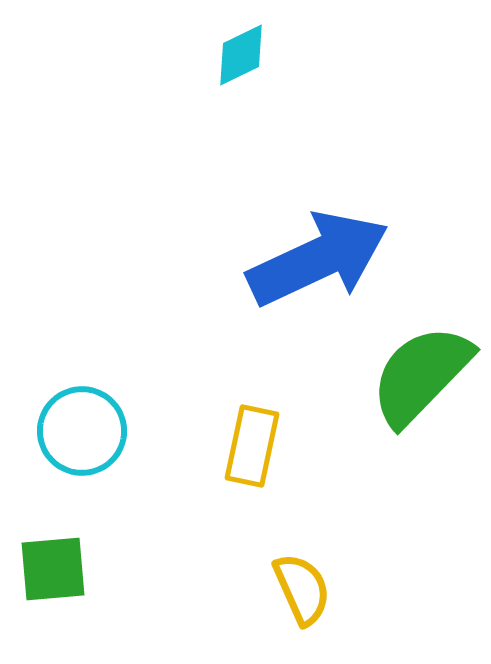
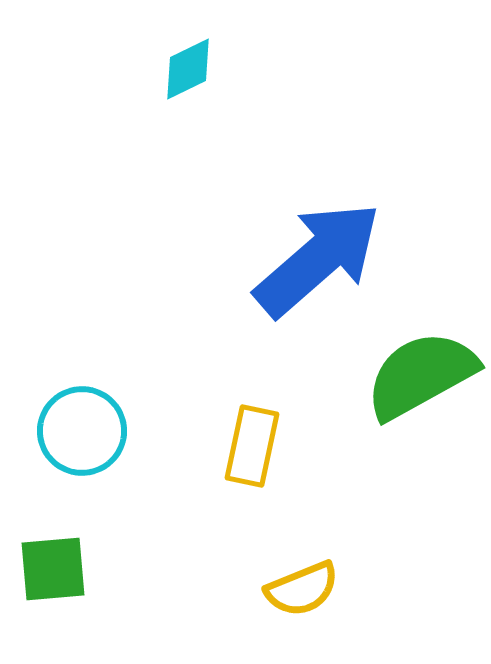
cyan diamond: moved 53 px left, 14 px down
blue arrow: rotated 16 degrees counterclockwise
green semicircle: rotated 17 degrees clockwise
yellow semicircle: rotated 92 degrees clockwise
